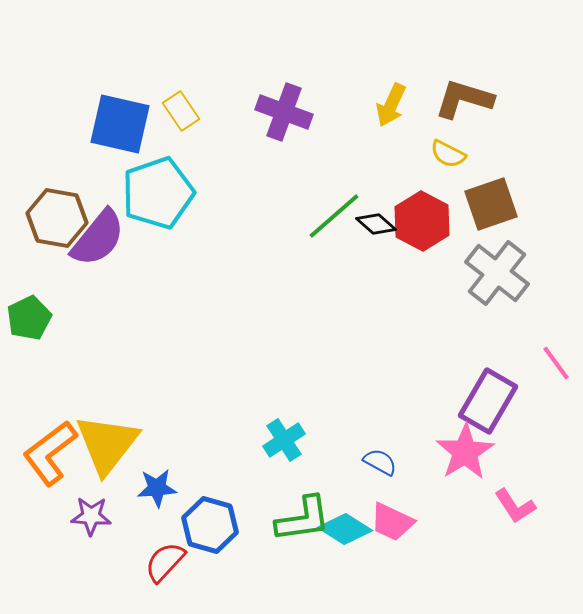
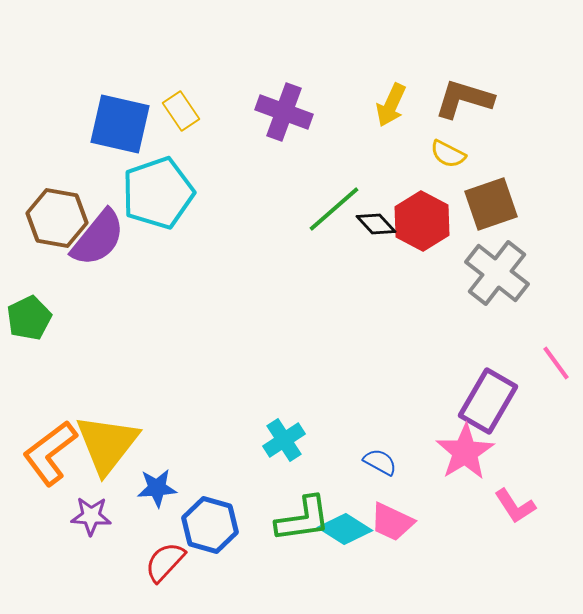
green line: moved 7 px up
black diamond: rotated 6 degrees clockwise
